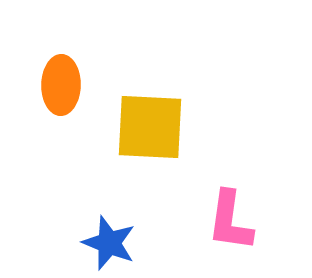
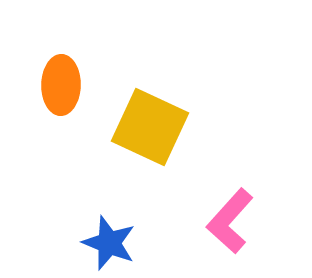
yellow square: rotated 22 degrees clockwise
pink L-shape: rotated 34 degrees clockwise
